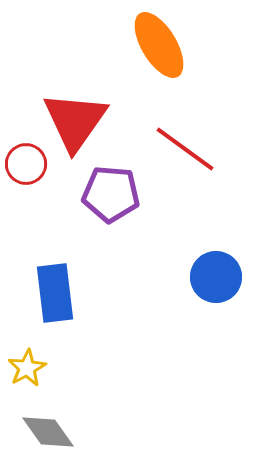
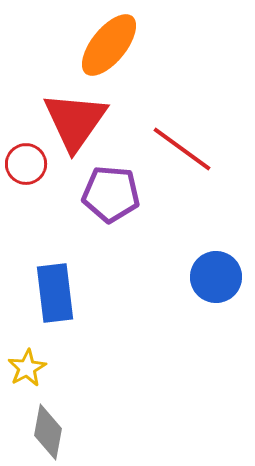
orange ellipse: moved 50 px left; rotated 70 degrees clockwise
red line: moved 3 px left
gray diamond: rotated 46 degrees clockwise
